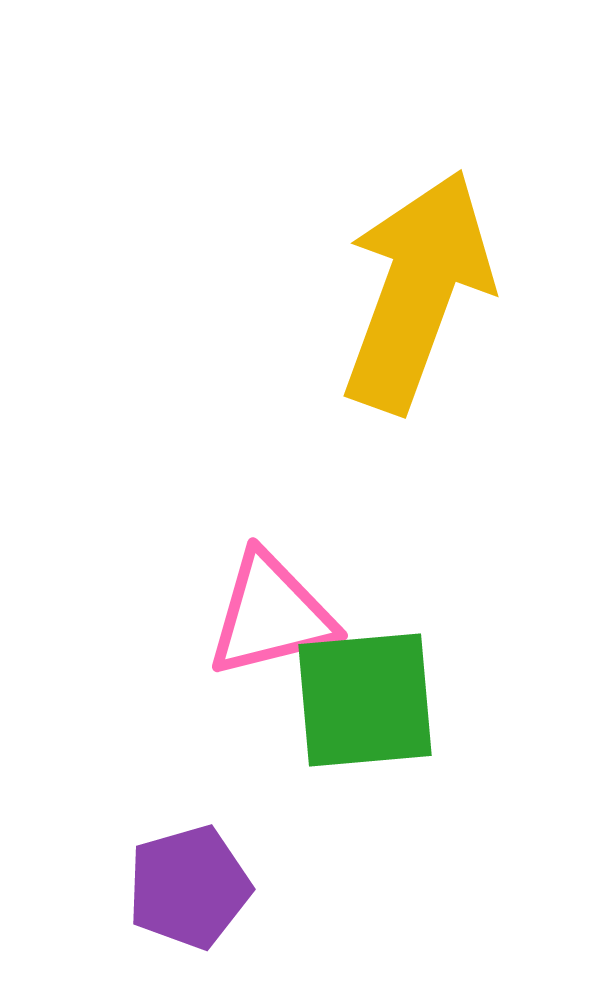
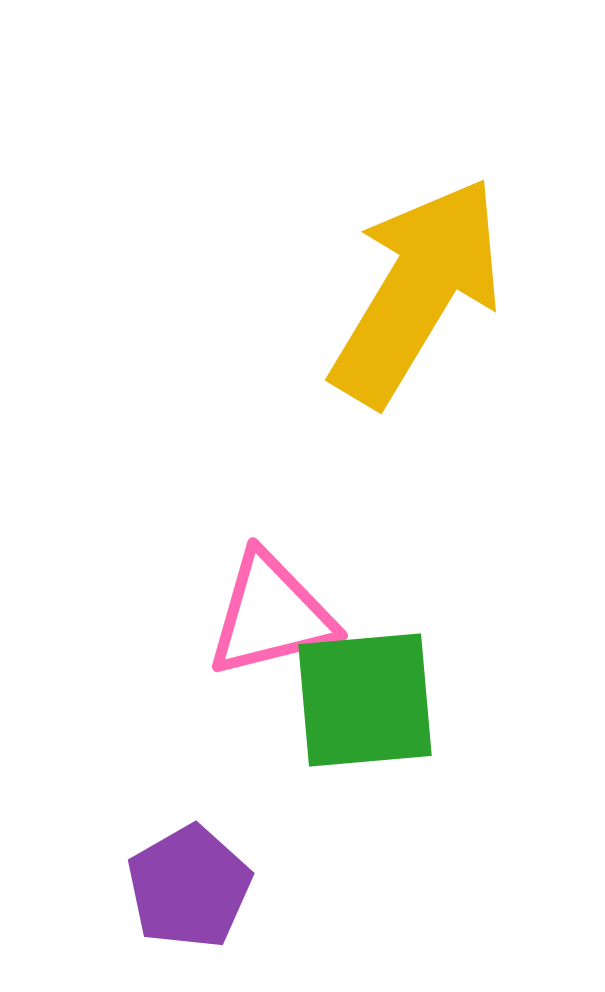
yellow arrow: rotated 11 degrees clockwise
purple pentagon: rotated 14 degrees counterclockwise
